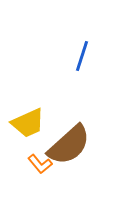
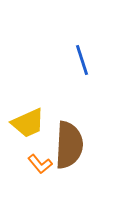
blue line: moved 4 px down; rotated 36 degrees counterclockwise
brown semicircle: rotated 45 degrees counterclockwise
